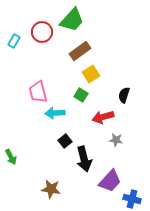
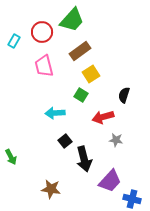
pink trapezoid: moved 6 px right, 26 px up
